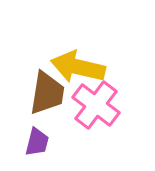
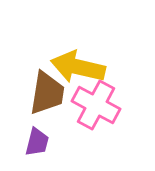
pink cross: rotated 9 degrees counterclockwise
